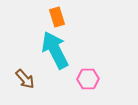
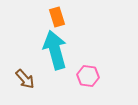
cyan arrow: rotated 12 degrees clockwise
pink hexagon: moved 3 px up; rotated 10 degrees clockwise
